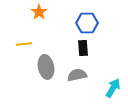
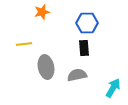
orange star: moved 3 px right; rotated 21 degrees clockwise
black rectangle: moved 1 px right
